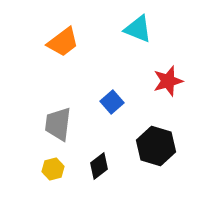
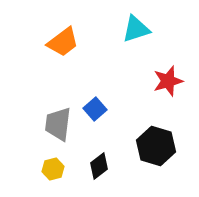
cyan triangle: moved 2 px left; rotated 40 degrees counterclockwise
blue square: moved 17 px left, 7 px down
